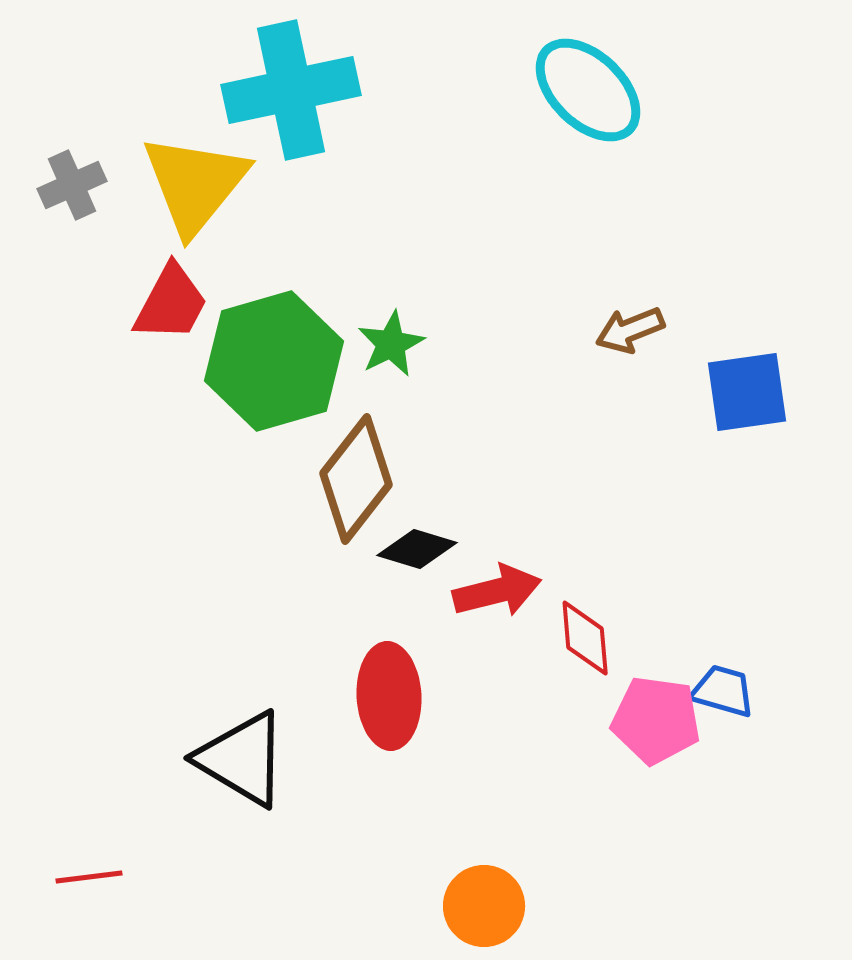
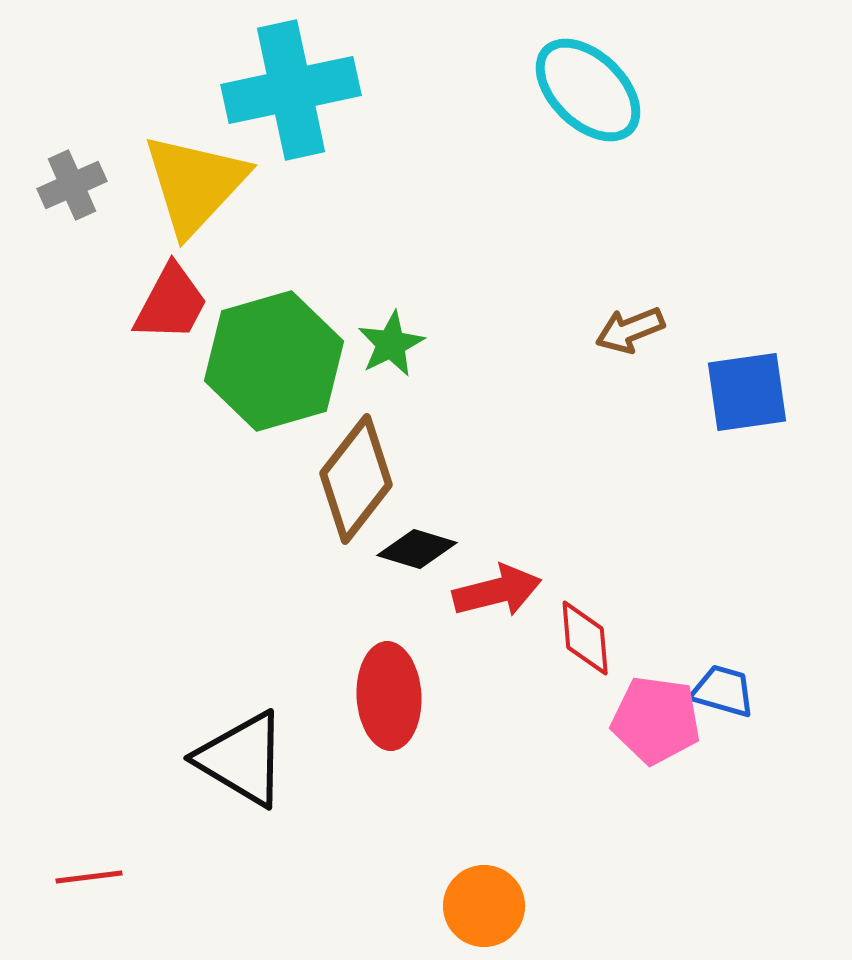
yellow triangle: rotated 4 degrees clockwise
